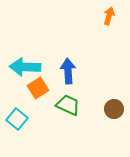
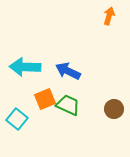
blue arrow: rotated 60 degrees counterclockwise
orange square: moved 7 px right, 11 px down; rotated 10 degrees clockwise
